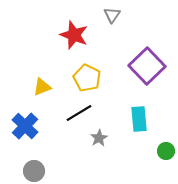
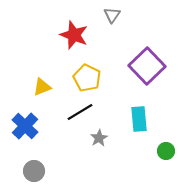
black line: moved 1 px right, 1 px up
